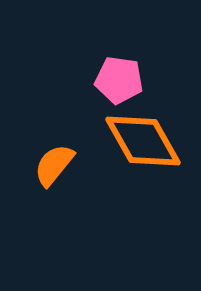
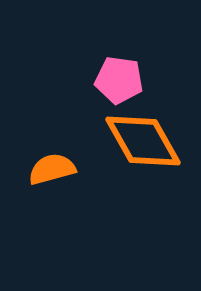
orange semicircle: moved 2 px left, 4 px down; rotated 36 degrees clockwise
